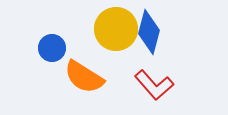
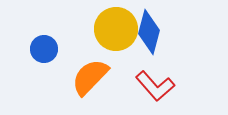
blue circle: moved 8 px left, 1 px down
orange semicircle: moved 6 px right; rotated 102 degrees clockwise
red L-shape: moved 1 px right, 1 px down
